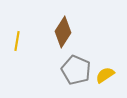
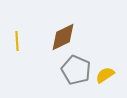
brown diamond: moved 5 px down; rotated 32 degrees clockwise
yellow line: rotated 12 degrees counterclockwise
